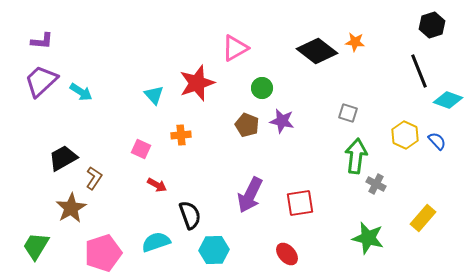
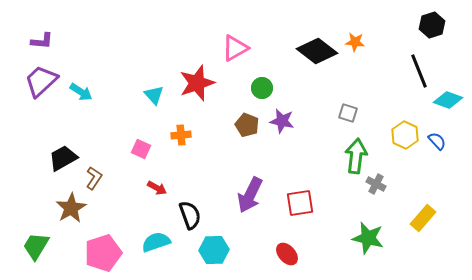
red arrow: moved 3 px down
